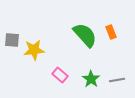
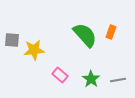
orange rectangle: rotated 40 degrees clockwise
gray line: moved 1 px right
